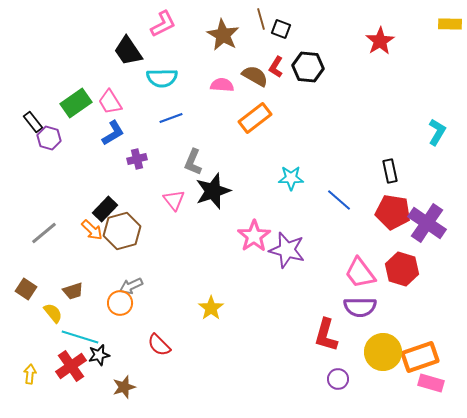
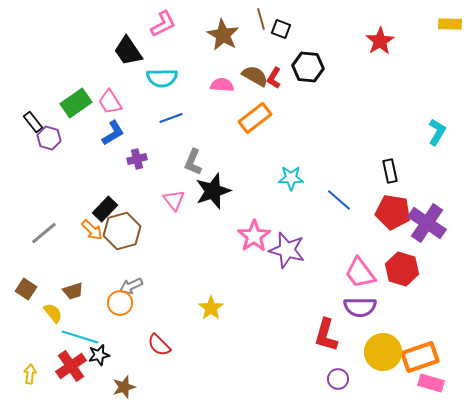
red L-shape at (276, 67): moved 2 px left, 11 px down
